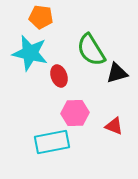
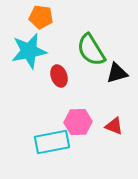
cyan star: moved 1 px left, 2 px up; rotated 24 degrees counterclockwise
pink hexagon: moved 3 px right, 9 px down
